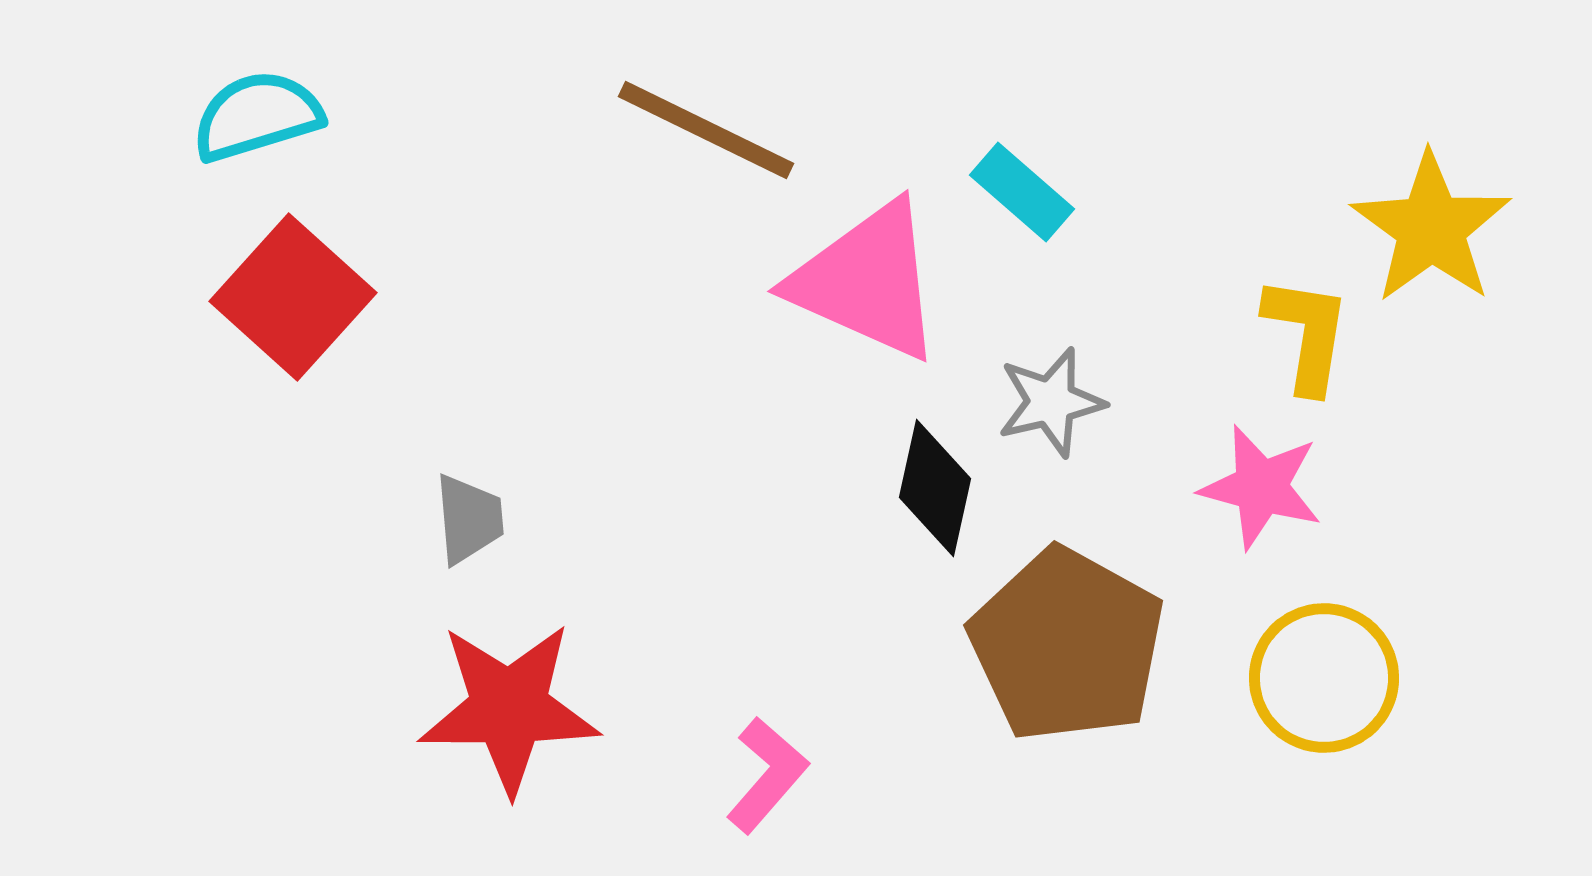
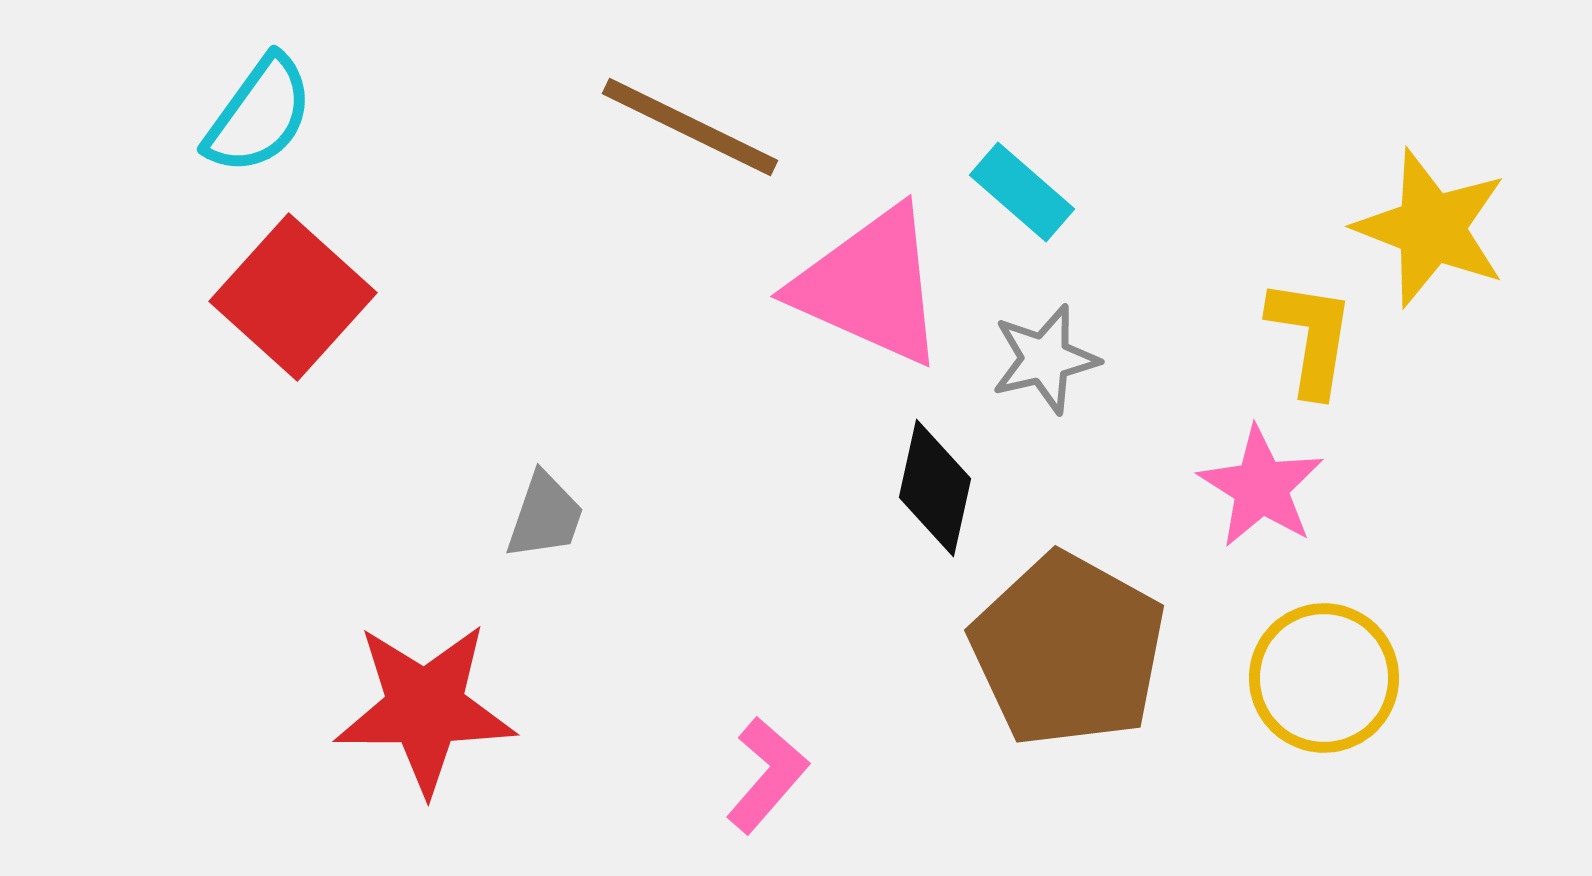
cyan semicircle: moved 2 px right, 1 px up; rotated 143 degrees clockwise
brown line: moved 16 px left, 3 px up
yellow star: rotated 15 degrees counterclockwise
pink triangle: moved 3 px right, 5 px down
yellow L-shape: moved 4 px right, 3 px down
gray star: moved 6 px left, 43 px up
pink star: rotated 17 degrees clockwise
gray trapezoid: moved 76 px right, 3 px up; rotated 24 degrees clockwise
brown pentagon: moved 1 px right, 5 px down
red star: moved 84 px left
